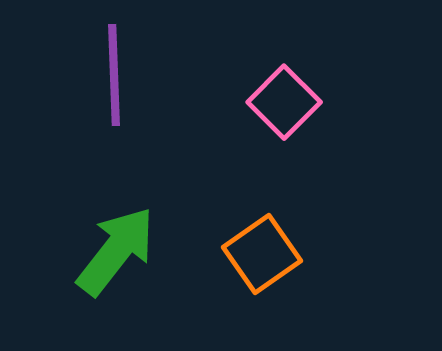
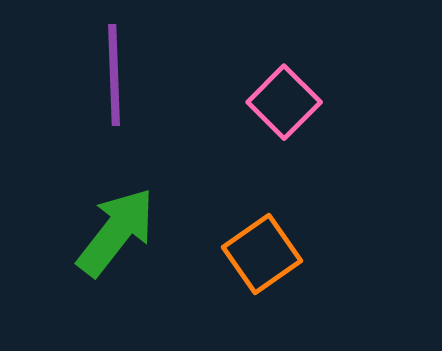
green arrow: moved 19 px up
